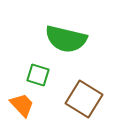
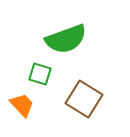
green semicircle: rotated 33 degrees counterclockwise
green square: moved 2 px right, 1 px up
